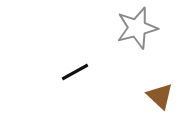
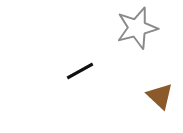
black line: moved 5 px right, 1 px up
